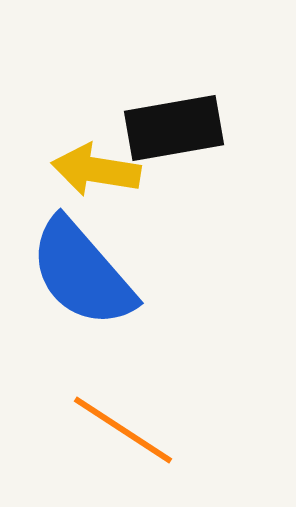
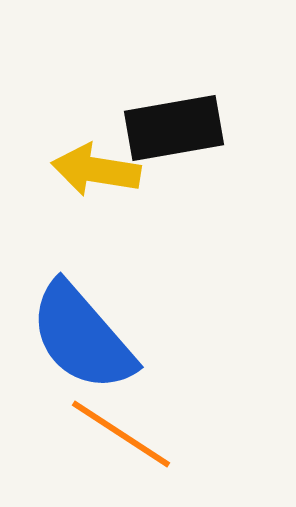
blue semicircle: moved 64 px down
orange line: moved 2 px left, 4 px down
